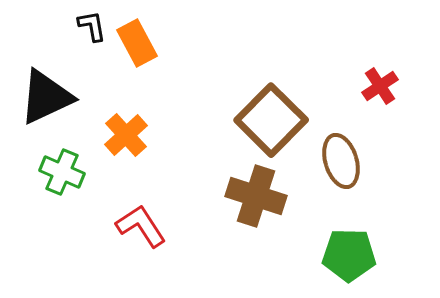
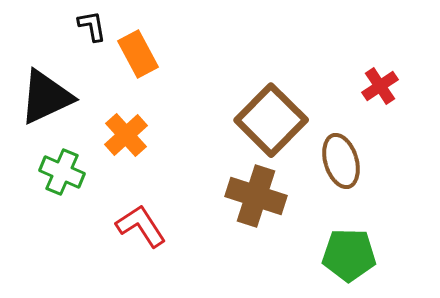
orange rectangle: moved 1 px right, 11 px down
